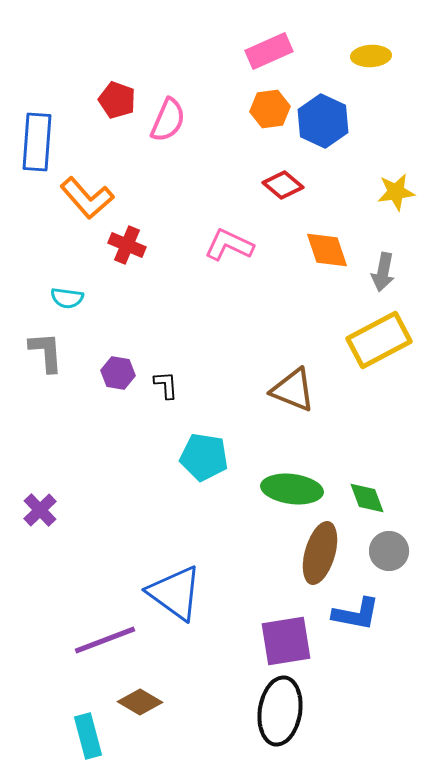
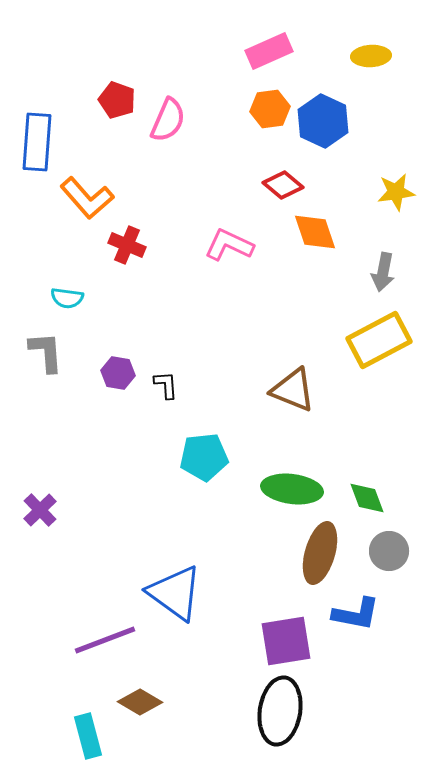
orange diamond: moved 12 px left, 18 px up
cyan pentagon: rotated 15 degrees counterclockwise
